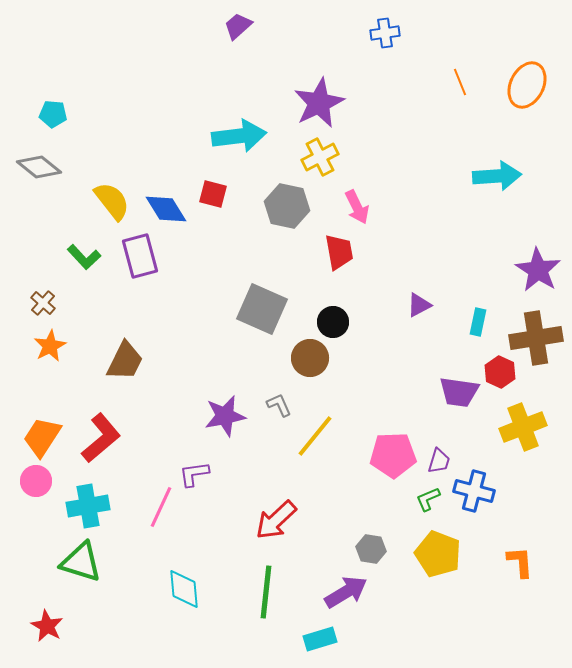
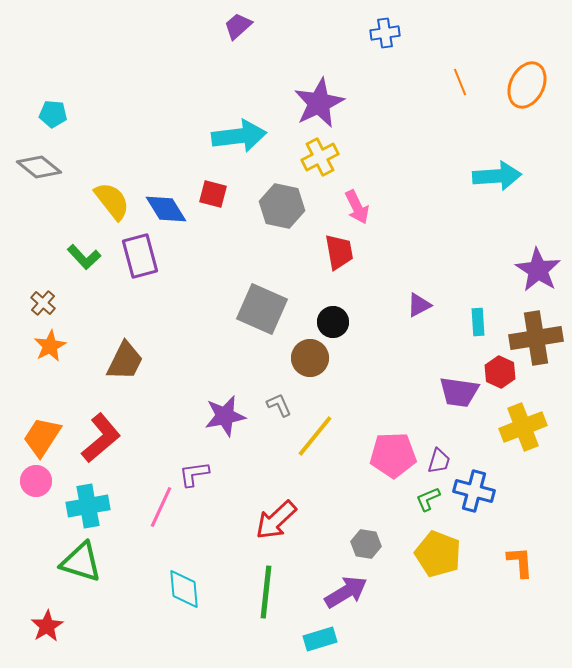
gray hexagon at (287, 206): moved 5 px left
cyan rectangle at (478, 322): rotated 16 degrees counterclockwise
gray hexagon at (371, 549): moved 5 px left, 5 px up
red star at (47, 626): rotated 12 degrees clockwise
